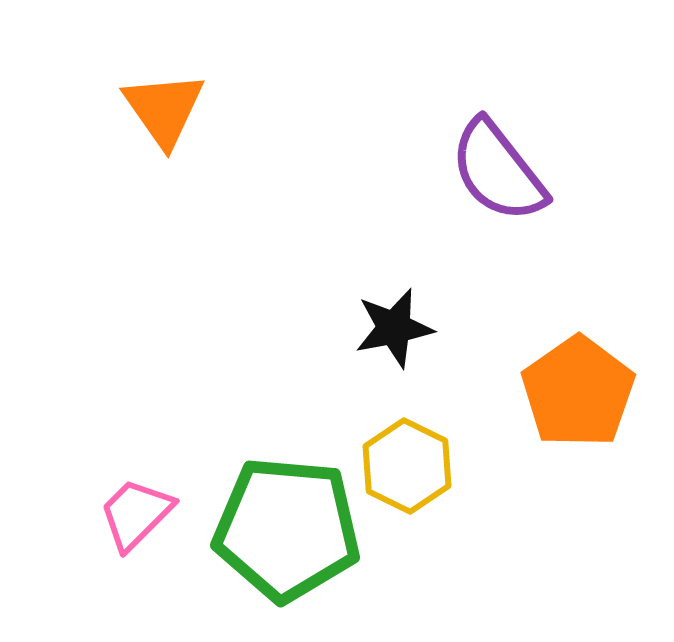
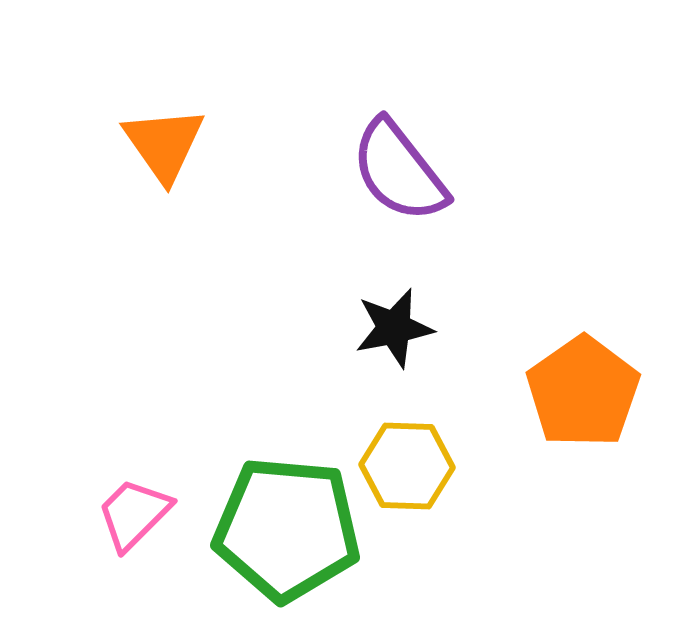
orange triangle: moved 35 px down
purple semicircle: moved 99 px left
orange pentagon: moved 5 px right
yellow hexagon: rotated 24 degrees counterclockwise
pink trapezoid: moved 2 px left
